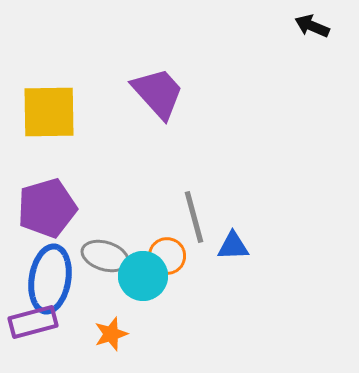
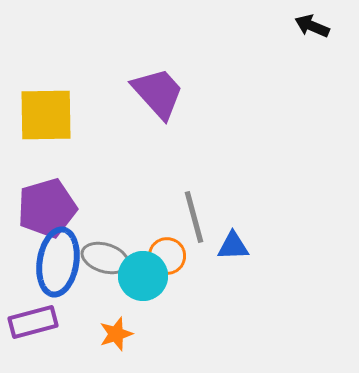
yellow square: moved 3 px left, 3 px down
gray ellipse: moved 2 px down
blue ellipse: moved 8 px right, 17 px up
orange star: moved 5 px right
